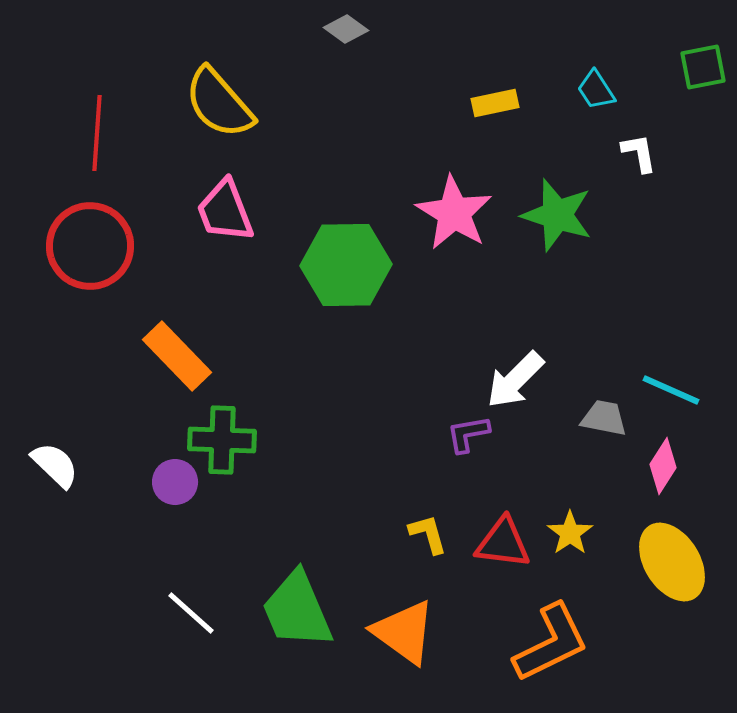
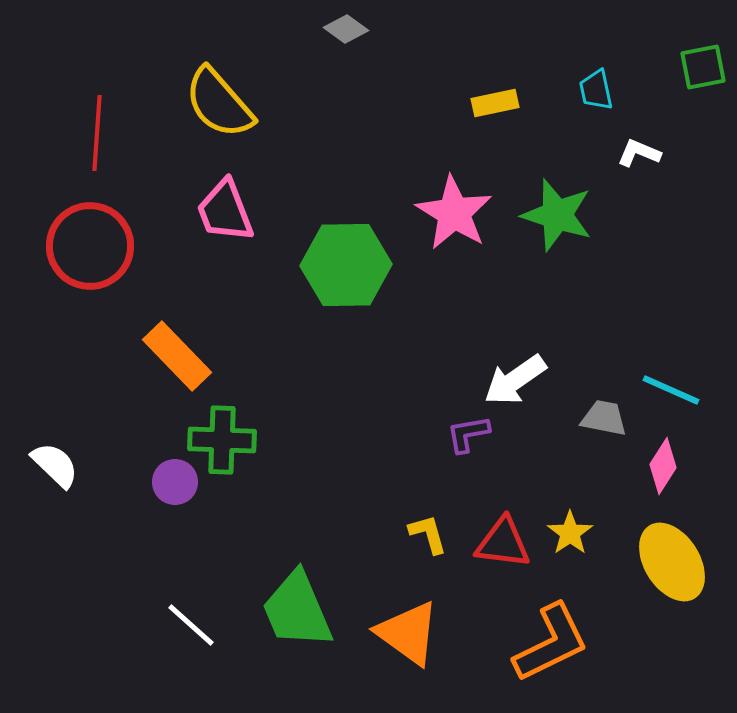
cyan trapezoid: rotated 21 degrees clockwise
white L-shape: rotated 57 degrees counterclockwise
white arrow: rotated 10 degrees clockwise
white line: moved 12 px down
orange triangle: moved 4 px right, 1 px down
